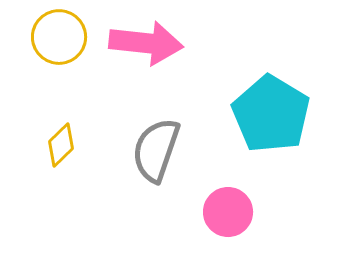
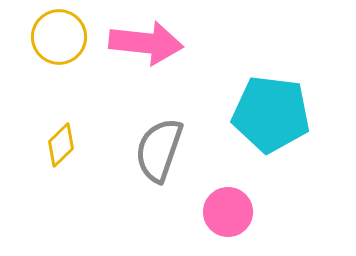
cyan pentagon: rotated 24 degrees counterclockwise
gray semicircle: moved 3 px right
